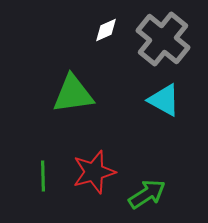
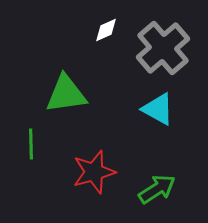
gray cross: moved 9 px down; rotated 10 degrees clockwise
green triangle: moved 7 px left
cyan triangle: moved 6 px left, 9 px down
green line: moved 12 px left, 32 px up
green arrow: moved 10 px right, 5 px up
